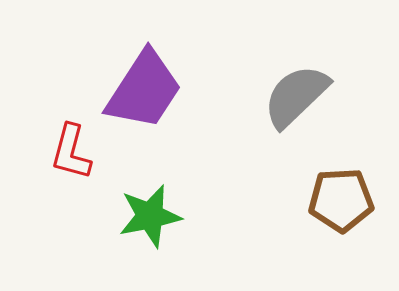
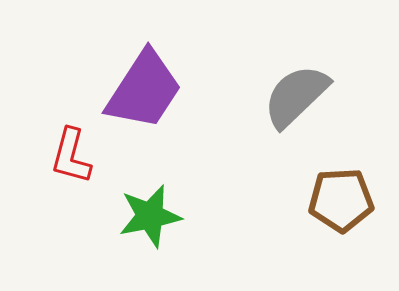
red L-shape: moved 4 px down
